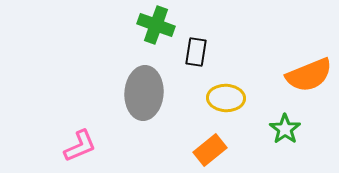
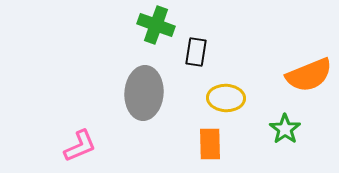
orange rectangle: moved 6 px up; rotated 52 degrees counterclockwise
